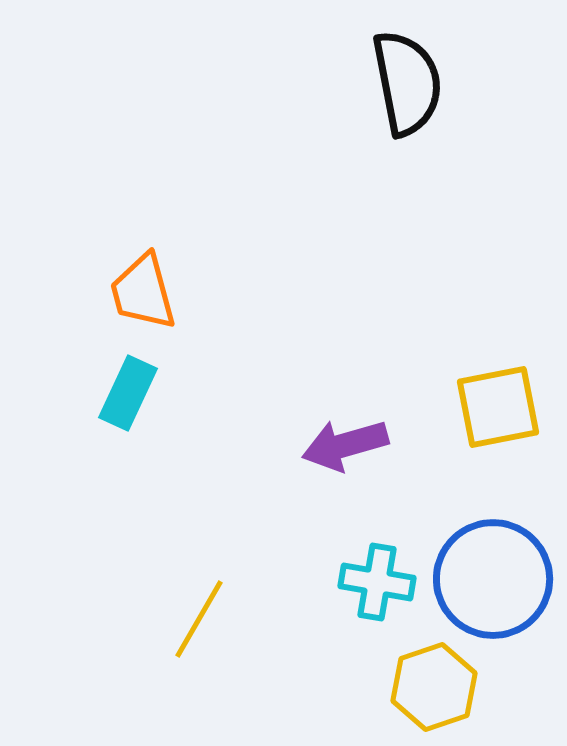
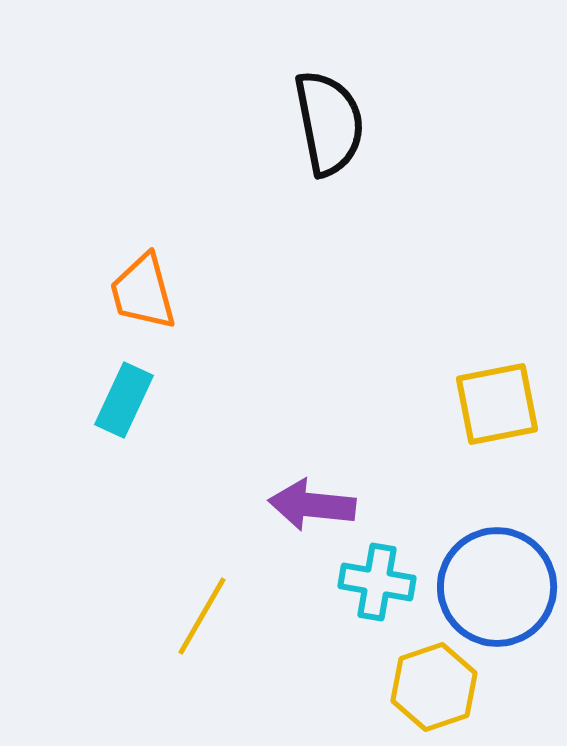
black semicircle: moved 78 px left, 40 px down
cyan rectangle: moved 4 px left, 7 px down
yellow square: moved 1 px left, 3 px up
purple arrow: moved 33 px left, 60 px down; rotated 22 degrees clockwise
blue circle: moved 4 px right, 8 px down
yellow line: moved 3 px right, 3 px up
